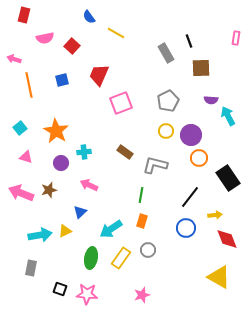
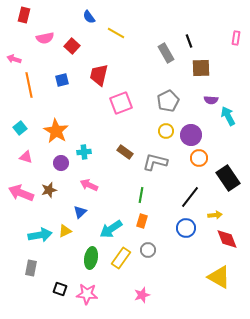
red trapezoid at (99, 75): rotated 10 degrees counterclockwise
gray L-shape at (155, 165): moved 3 px up
